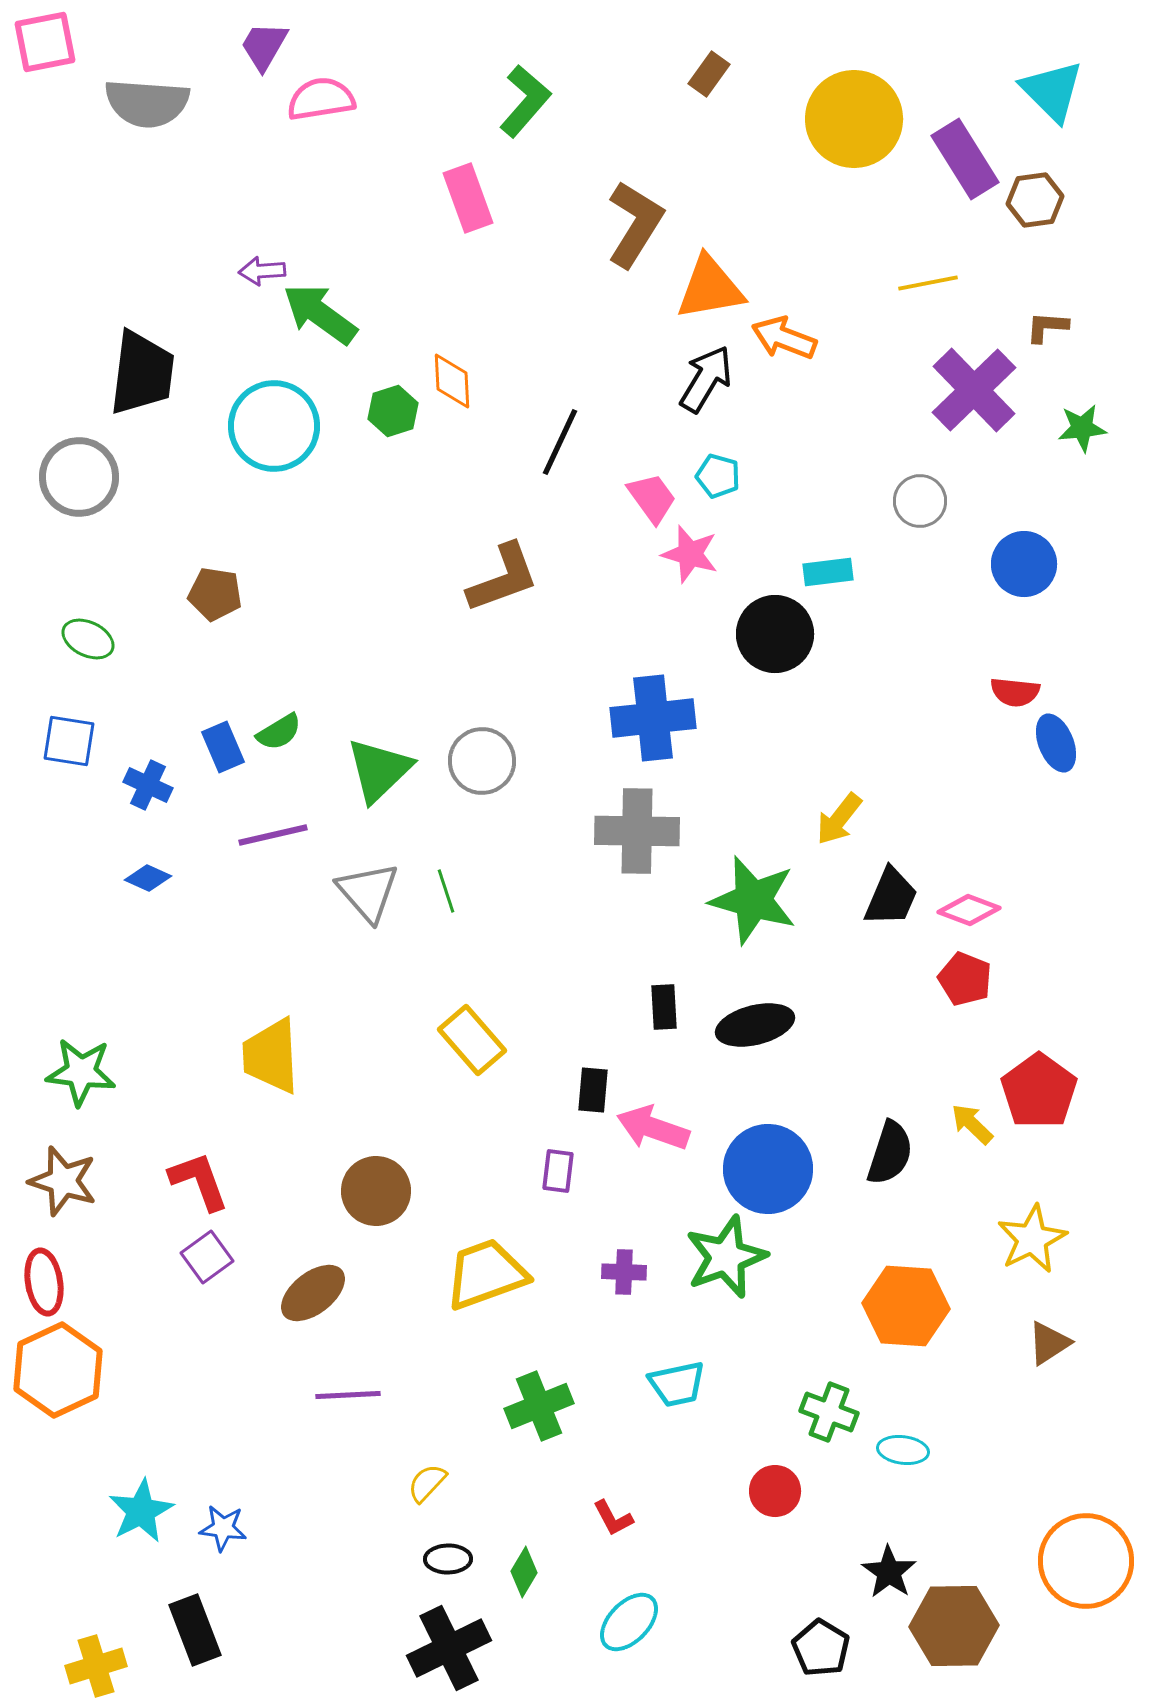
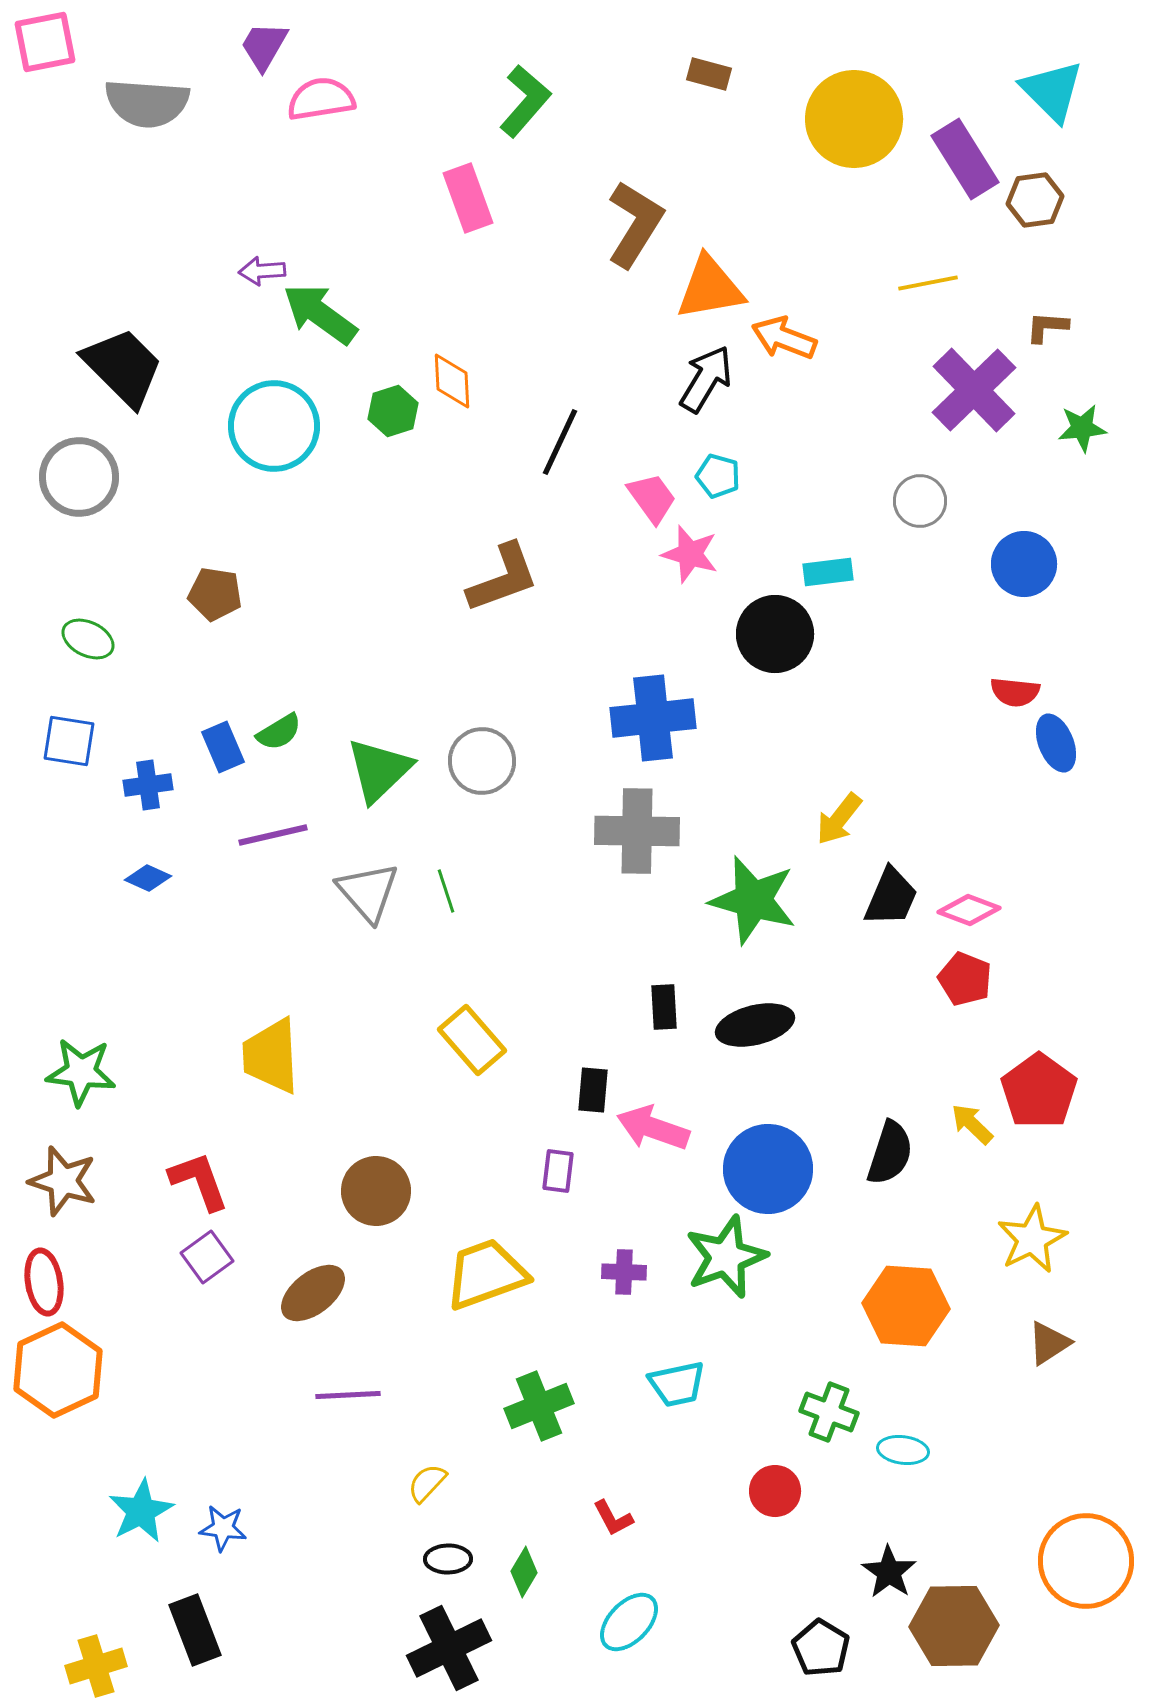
brown rectangle at (709, 74): rotated 69 degrees clockwise
black trapezoid at (142, 373): moved 19 px left, 6 px up; rotated 52 degrees counterclockwise
blue cross at (148, 785): rotated 33 degrees counterclockwise
